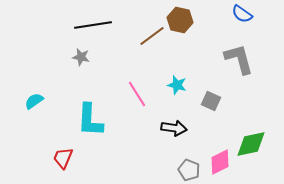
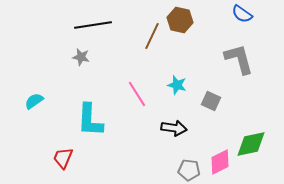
brown line: rotated 28 degrees counterclockwise
gray pentagon: rotated 15 degrees counterclockwise
